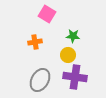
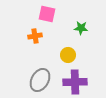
pink square: rotated 18 degrees counterclockwise
green star: moved 8 px right, 8 px up
orange cross: moved 6 px up
purple cross: moved 5 px down; rotated 10 degrees counterclockwise
